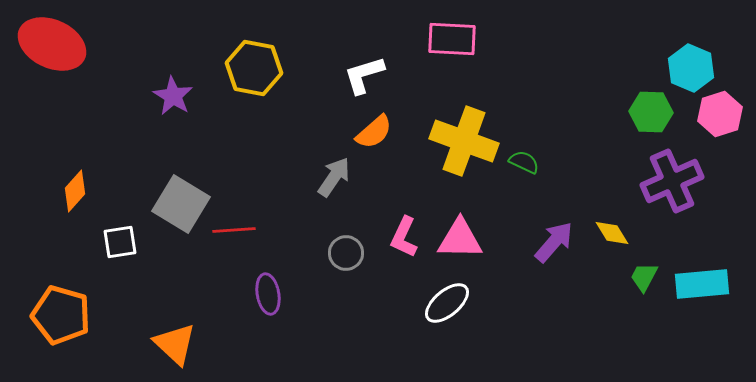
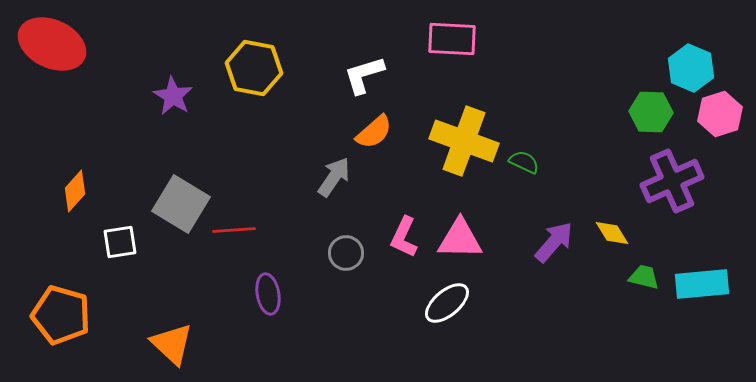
green trapezoid: rotated 76 degrees clockwise
orange triangle: moved 3 px left
